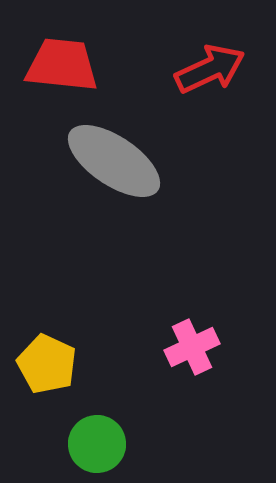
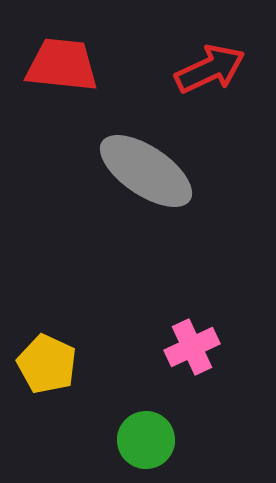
gray ellipse: moved 32 px right, 10 px down
green circle: moved 49 px right, 4 px up
